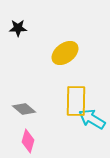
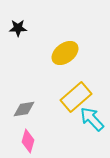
yellow rectangle: moved 4 px up; rotated 48 degrees clockwise
gray diamond: rotated 50 degrees counterclockwise
cyan arrow: rotated 16 degrees clockwise
